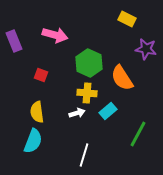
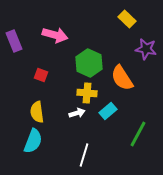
yellow rectangle: rotated 18 degrees clockwise
